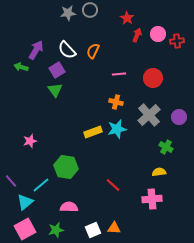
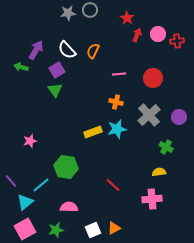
orange triangle: rotated 32 degrees counterclockwise
